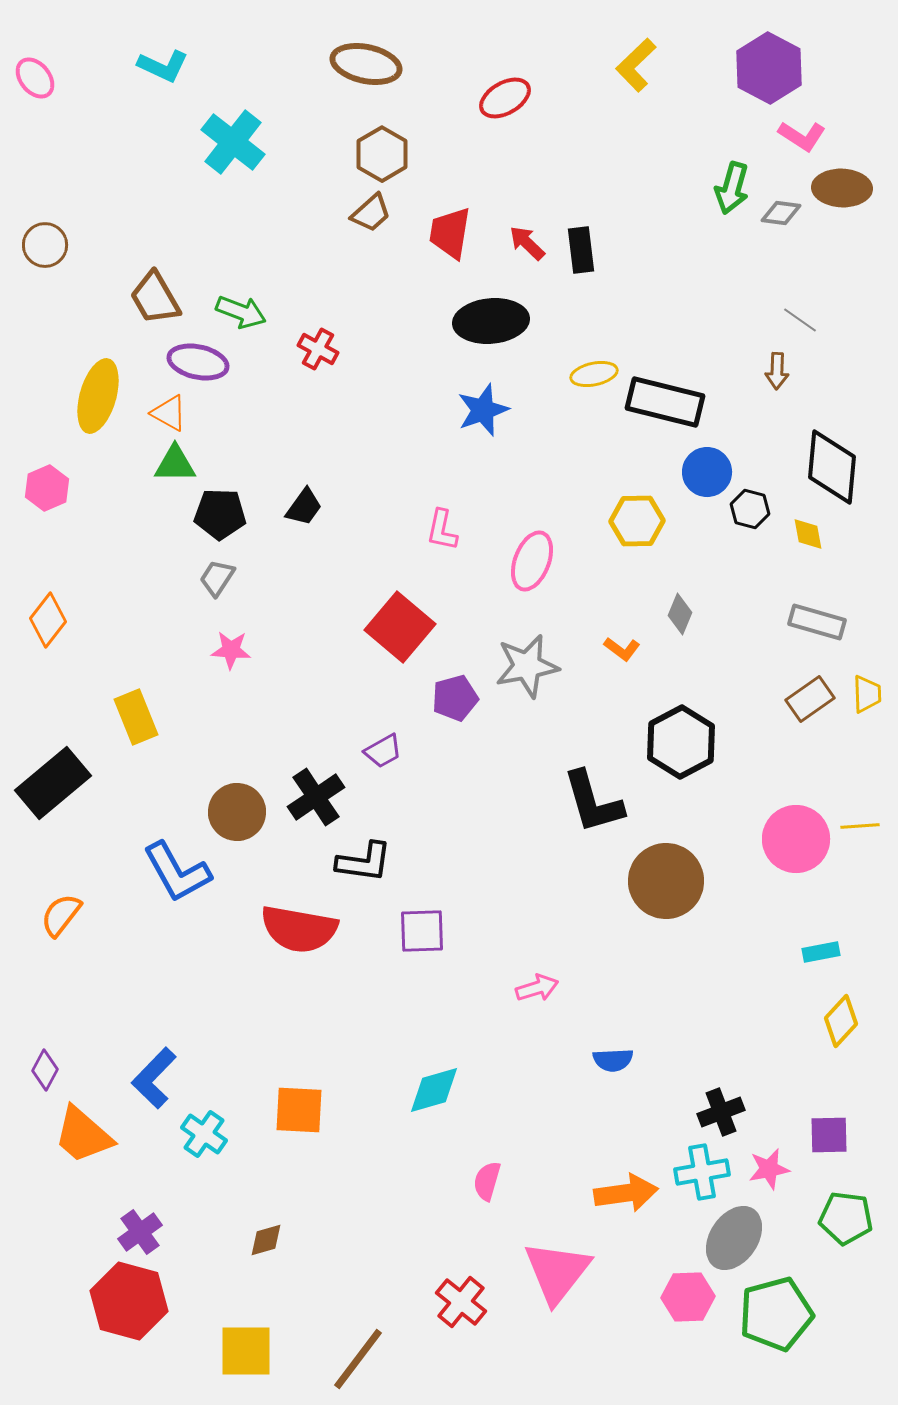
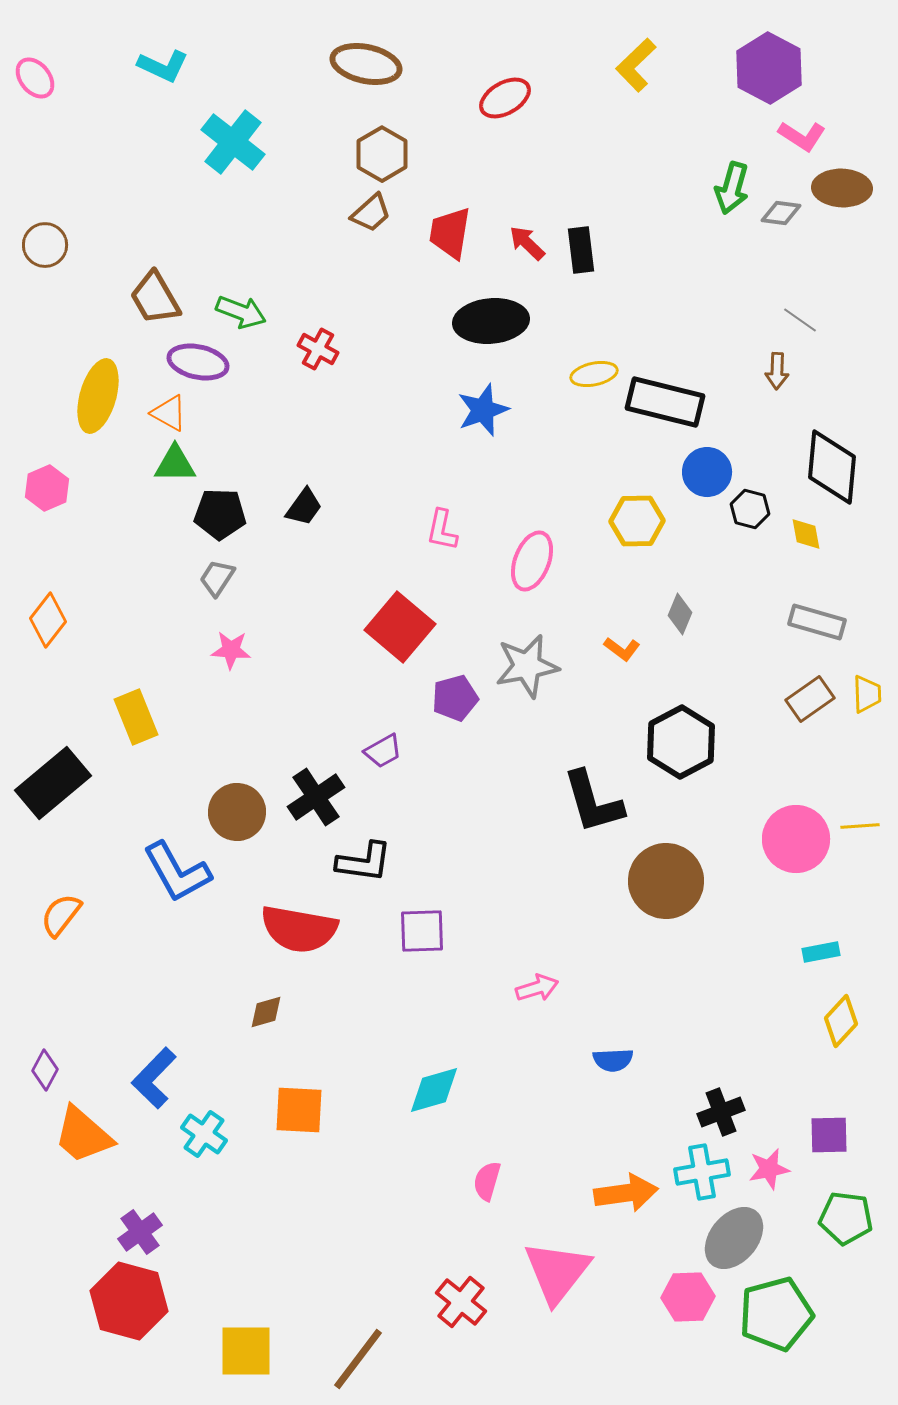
yellow diamond at (808, 534): moved 2 px left
gray ellipse at (734, 1238): rotated 6 degrees clockwise
brown diamond at (266, 1240): moved 228 px up
